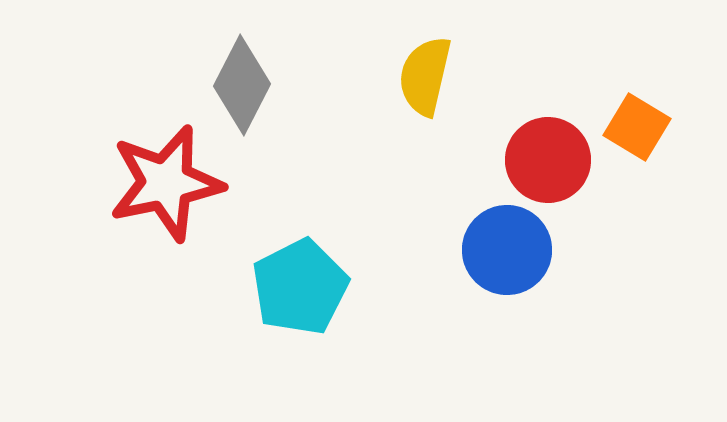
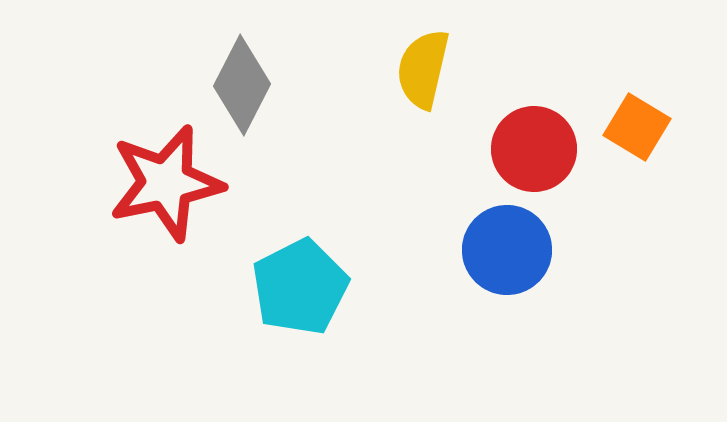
yellow semicircle: moved 2 px left, 7 px up
red circle: moved 14 px left, 11 px up
